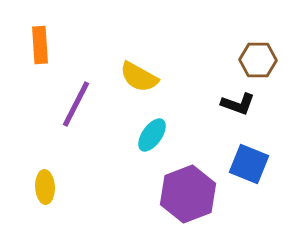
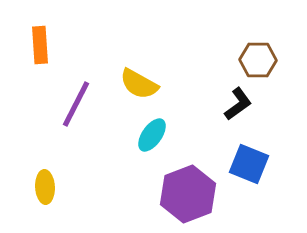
yellow semicircle: moved 7 px down
black L-shape: rotated 56 degrees counterclockwise
